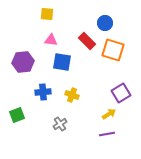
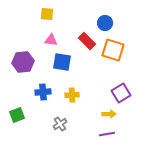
yellow cross: rotated 24 degrees counterclockwise
yellow arrow: rotated 32 degrees clockwise
